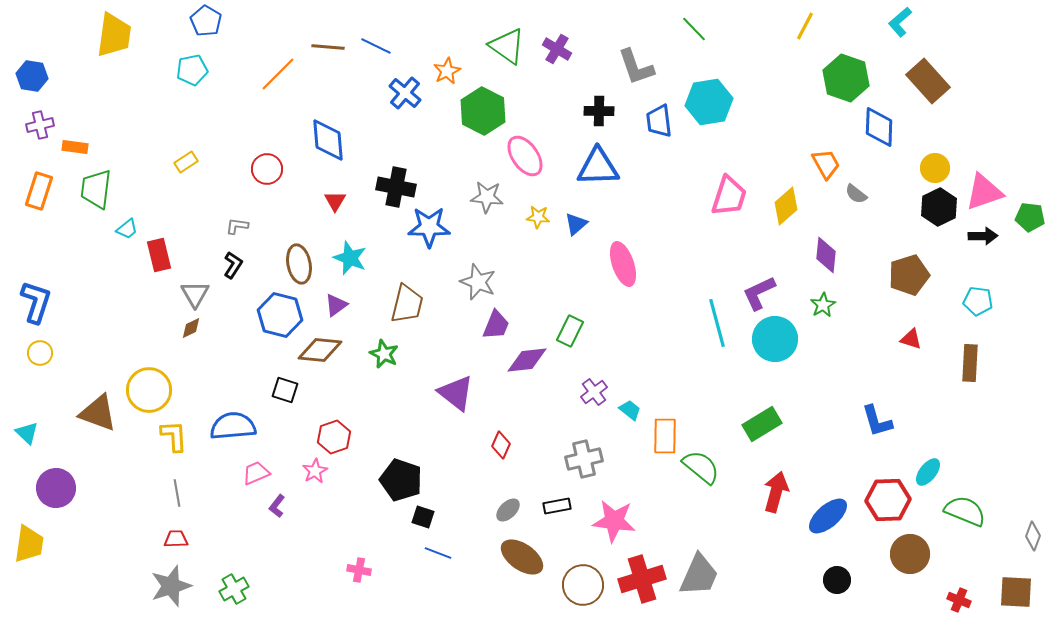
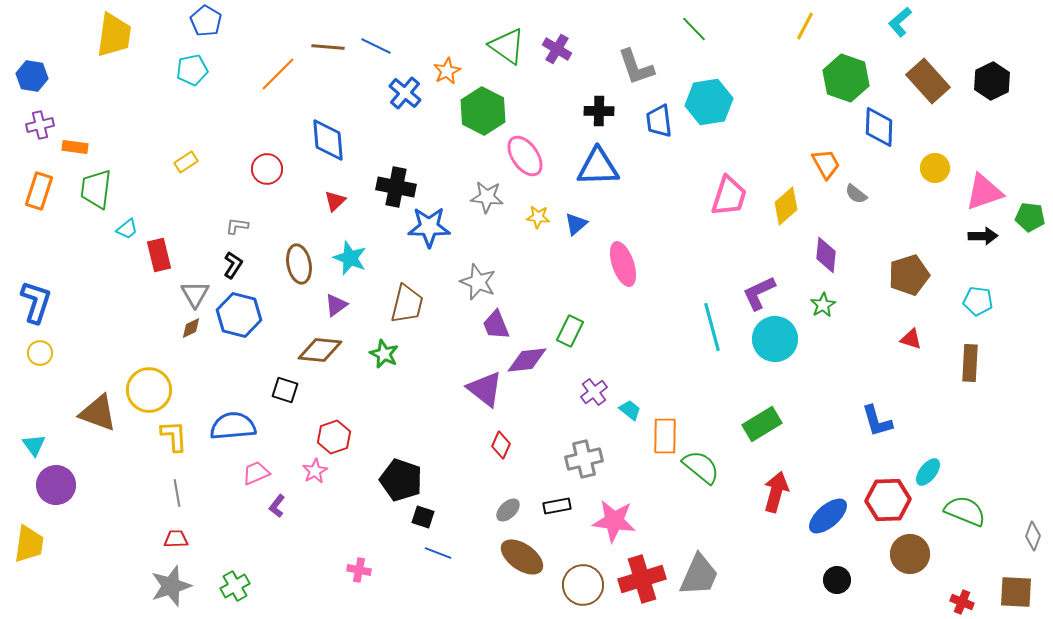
red triangle at (335, 201): rotated 15 degrees clockwise
black hexagon at (939, 207): moved 53 px right, 126 px up
blue hexagon at (280, 315): moved 41 px left
cyan line at (717, 323): moved 5 px left, 4 px down
purple trapezoid at (496, 325): rotated 136 degrees clockwise
purple triangle at (456, 393): moved 29 px right, 4 px up
cyan triangle at (27, 433): moved 7 px right, 12 px down; rotated 10 degrees clockwise
purple circle at (56, 488): moved 3 px up
green cross at (234, 589): moved 1 px right, 3 px up
red cross at (959, 600): moved 3 px right, 2 px down
